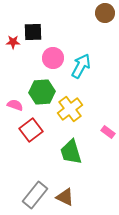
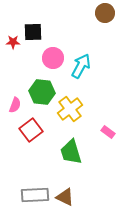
green hexagon: rotated 10 degrees clockwise
pink semicircle: rotated 91 degrees clockwise
gray rectangle: rotated 48 degrees clockwise
